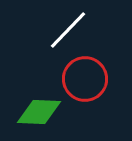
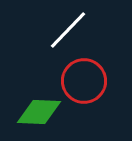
red circle: moved 1 px left, 2 px down
